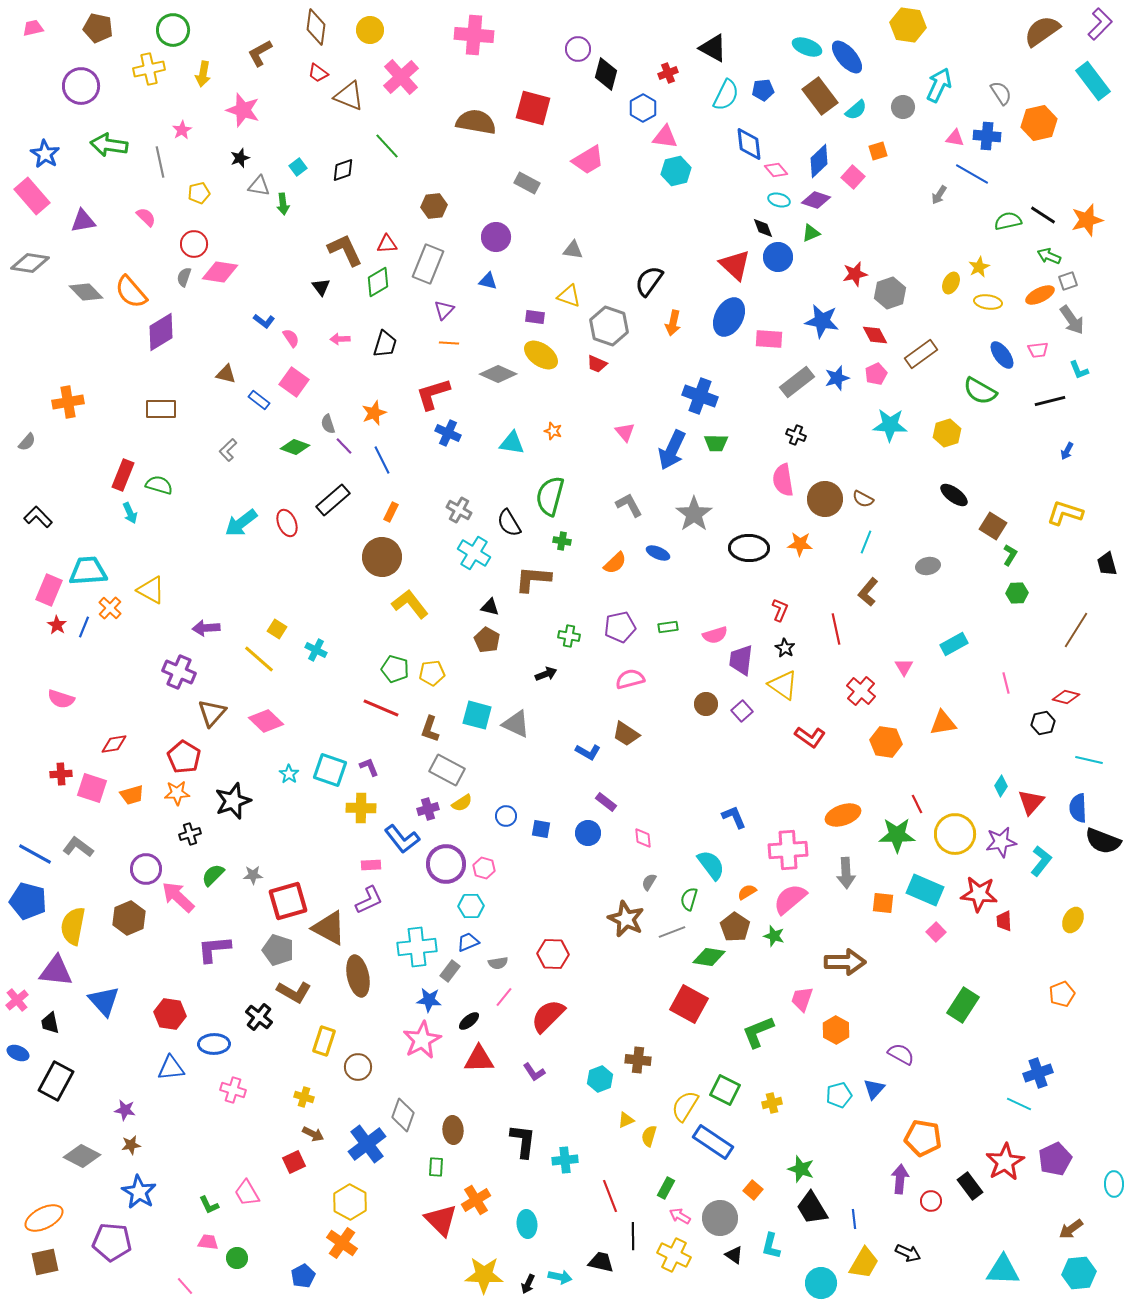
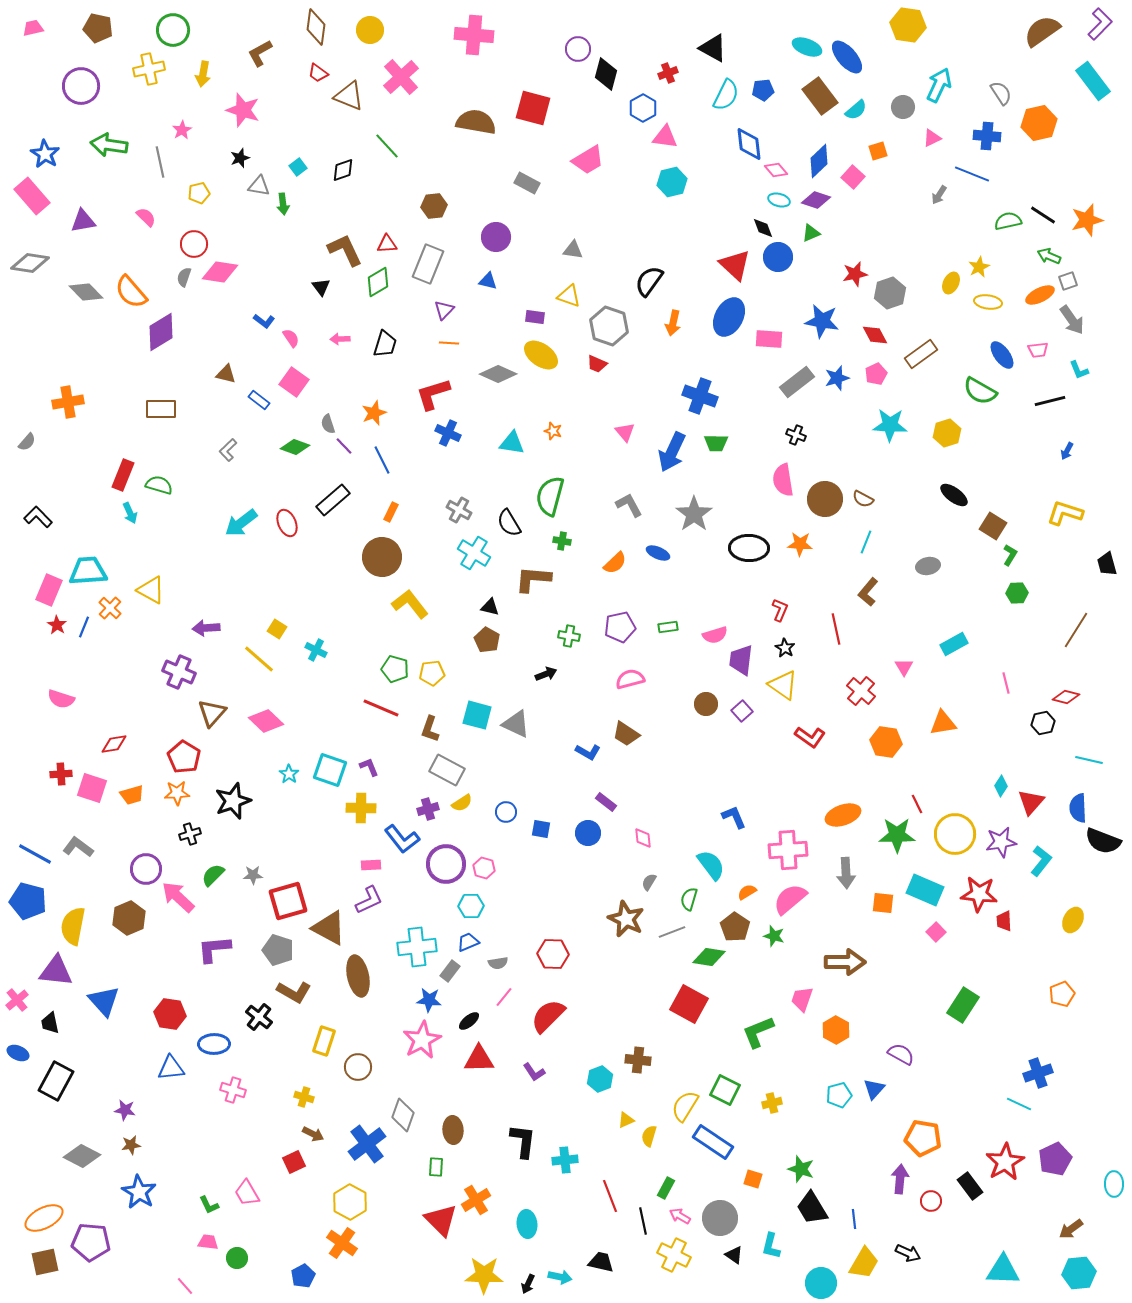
pink triangle at (955, 138): moved 23 px left; rotated 36 degrees counterclockwise
cyan hexagon at (676, 171): moved 4 px left, 11 px down
blue line at (972, 174): rotated 8 degrees counterclockwise
blue arrow at (672, 450): moved 2 px down
blue circle at (506, 816): moved 4 px up
orange square at (753, 1190): moved 11 px up; rotated 24 degrees counterclockwise
black line at (633, 1236): moved 10 px right, 15 px up; rotated 12 degrees counterclockwise
purple pentagon at (112, 1242): moved 21 px left
